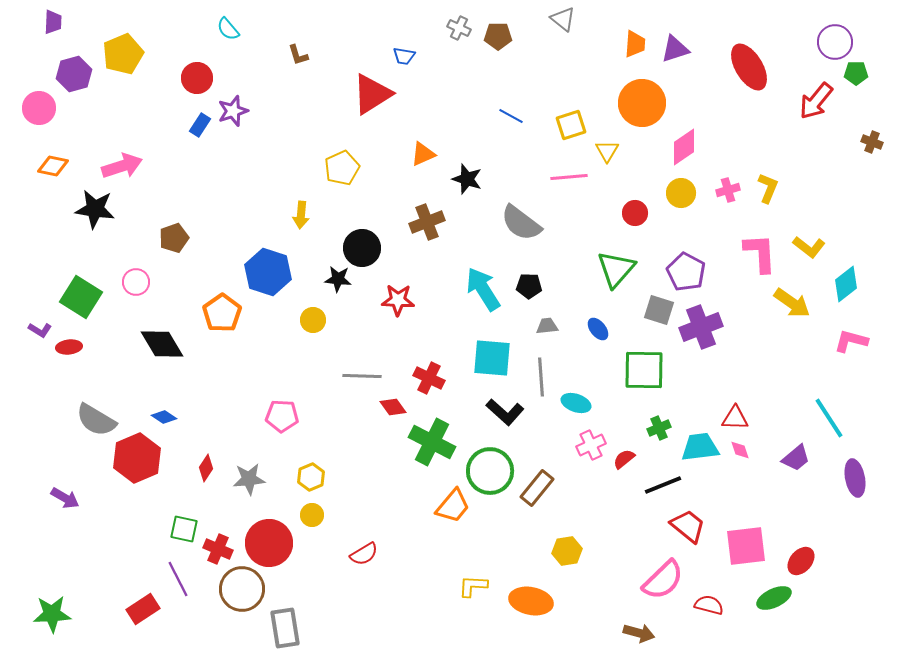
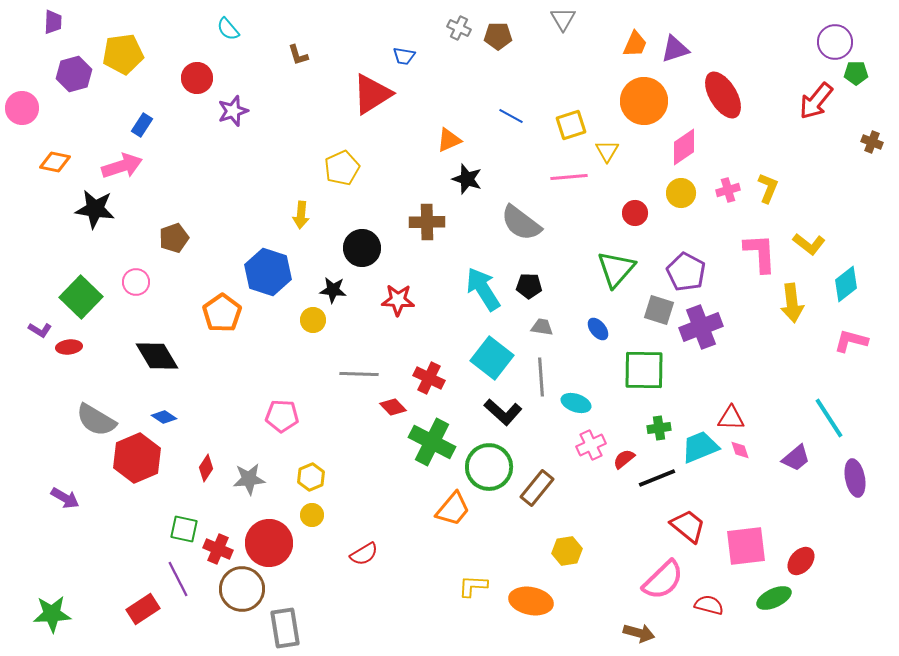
gray triangle at (563, 19): rotated 20 degrees clockwise
orange trapezoid at (635, 44): rotated 20 degrees clockwise
yellow pentagon at (123, 54): rotated 15 degrees clockwise
red ellipse at (749, 67): moved 26 px left, 28 px down
orange circle at (642, 103): moved 2 px right, 2 px up
pink circle at (39, 108): moved 17 px left
blue rectangle at (200, 125): moved 58 px left
orange triangle at (423, 154): moved 26 px right, 14 px up
orange diamond at (53, 166): moved 2 px right, 4 px up
brown cross at (427, 222): rotated 20 degrees clockwise
yellow L-shape at (809, 247): moved 3 px up
black star at (338, 279): moved 5 px left, 11 px down
green square at (81, 297): rotated 12 degrees clockwise
yellow arrow at (792, 303): rotated 48 degrees clockwise
gray trapezoid at (547, 326): moved 5 px left, 1 px down; rotated 15 degrees clockwise
black diamond at (162, 344): moved 5 px left, 12 px down
cyan square at (492, 358): rotated 33 degrees clockwise
gray line at (362, 376): moved 3 px left, 2 px up
red diamond at (393, 407): rotated 8 degrees counterclockwise
black L-shape at (505, 412): moved 2 px left
red triangle at (735, 418): moved 4 px left
green cross at (659, 428): rotated 15 degrees clockwise
cyan trapezoid at (700, 447): rotated 15 degrees counterclockwise
green circle at (490, 471): moved 1 px left, 4 px up
black line at (663, 485): moved 6 px left, 7 px up
orange trapezoid at (453, 506): moved 3 px down
